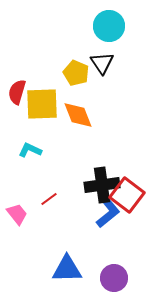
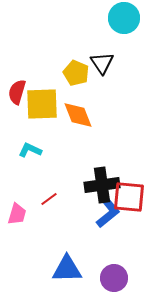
cyan circle: moved 15 px right, 8 px up
red square: moved 2 px right, 2 px down; rotated 32 degrees counterclockwise
pink trapezoid: rotated 55 degrees clockwise
